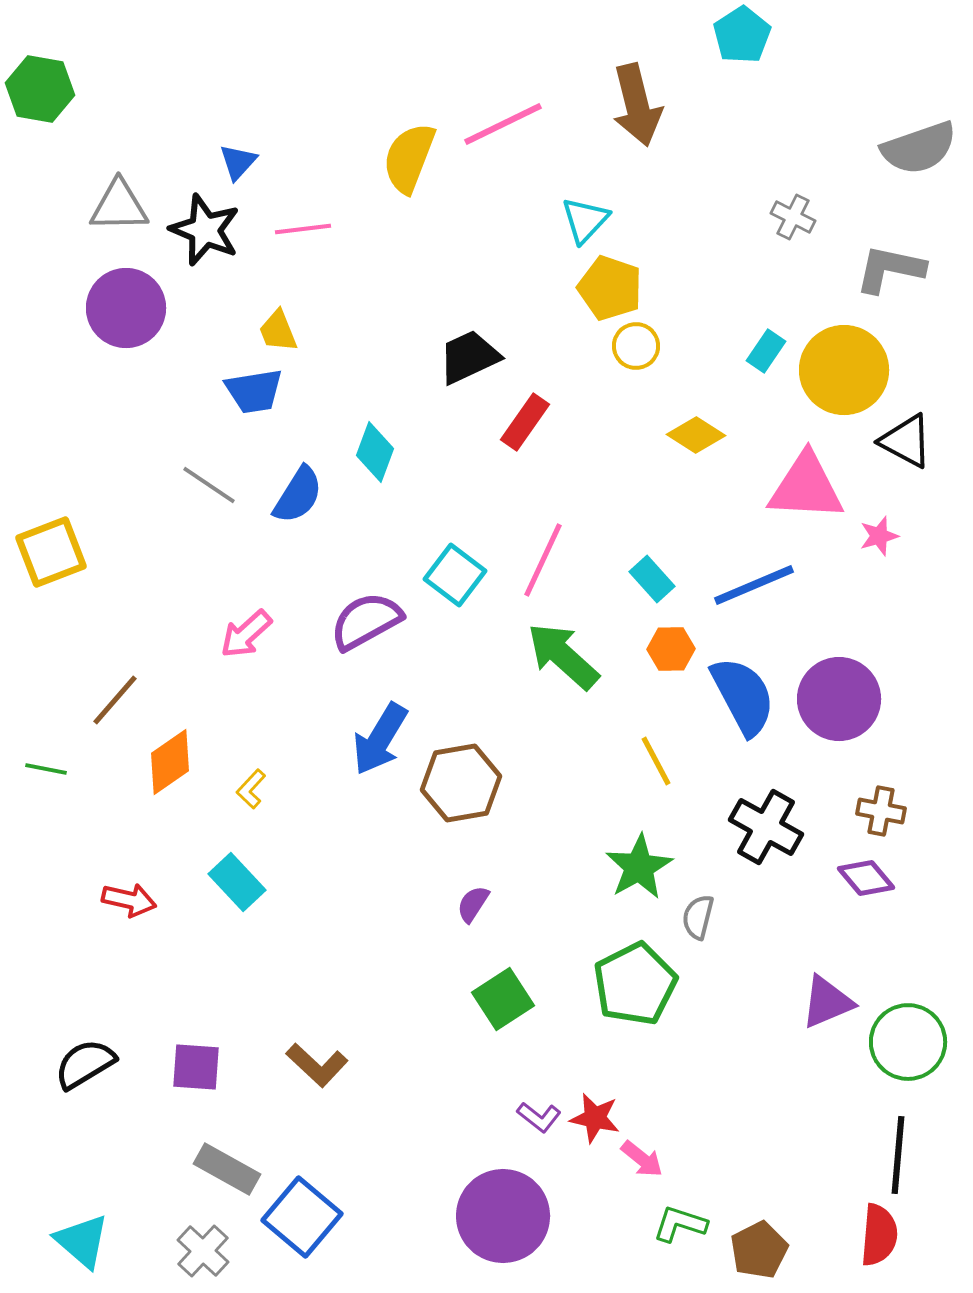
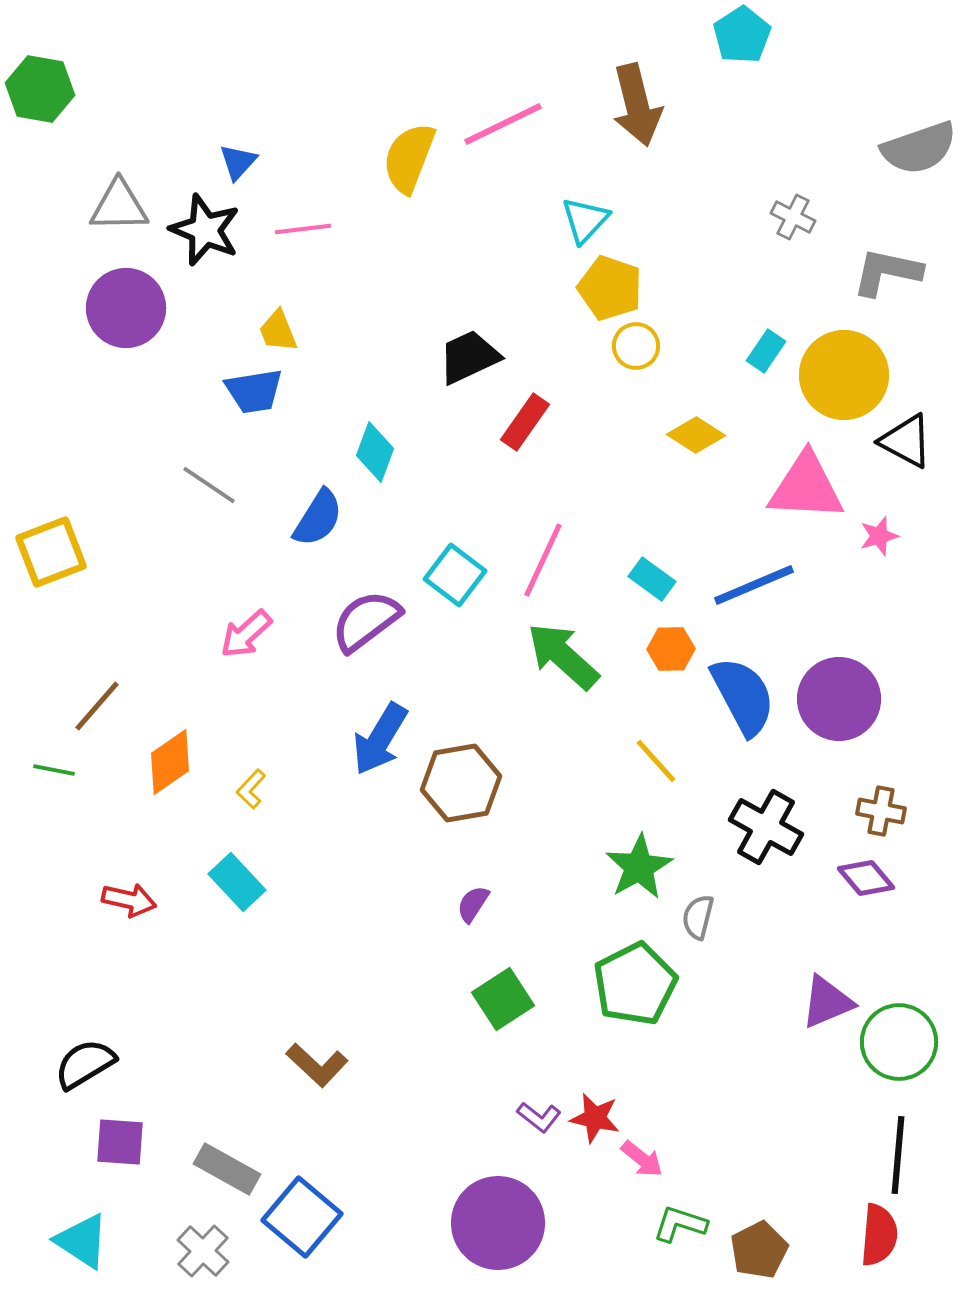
gray L-shape at (890, 269): moved 3 px left, 3 px down
yellow circle at (844, 370): moved 5 px down
blue semicircle at (298, 495): moved 20 px right, 23 px down
cyan rectangle at (652, 579): rotated 12 degrees counterclockwise
purple semicircle at (366, 621): rotated 8 degrees counterclockwise
brown line at (115, 700): moved 18 px left, 6 px down
yellow line at (656, 761): rotated 14 degrees counterclockwise
green line at (46, 769): moved 8 px right, 1 px down
green circle at (908, 1042): moved 9 px left
purple square at (196, 1067): moved 76 px left, 75 px down
purple circle at (503, 1216): moved 5 px left, 7 px down
cyan triangle at (82, 1241): rotated 8 degrees counterclockwise
